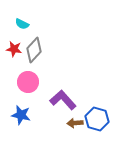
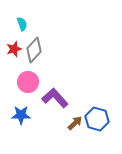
cyan semicircle: rotated 136 degrees counterclockwise
red star: rotated 28 degrees counterclockwise
purple L-shape: moved 8 px left, 2 px up
blue star: rotated 12 degrees counterclockwise
brown arrow: rotated 140 degrees clockwise
